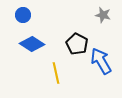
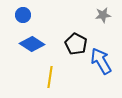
gray star: rotated 21 degrees counterclockwise
black pentagon: moved 1 px left
yellow line: moved 6 px left, 4 px down; rotated 20 degrees clockwise
